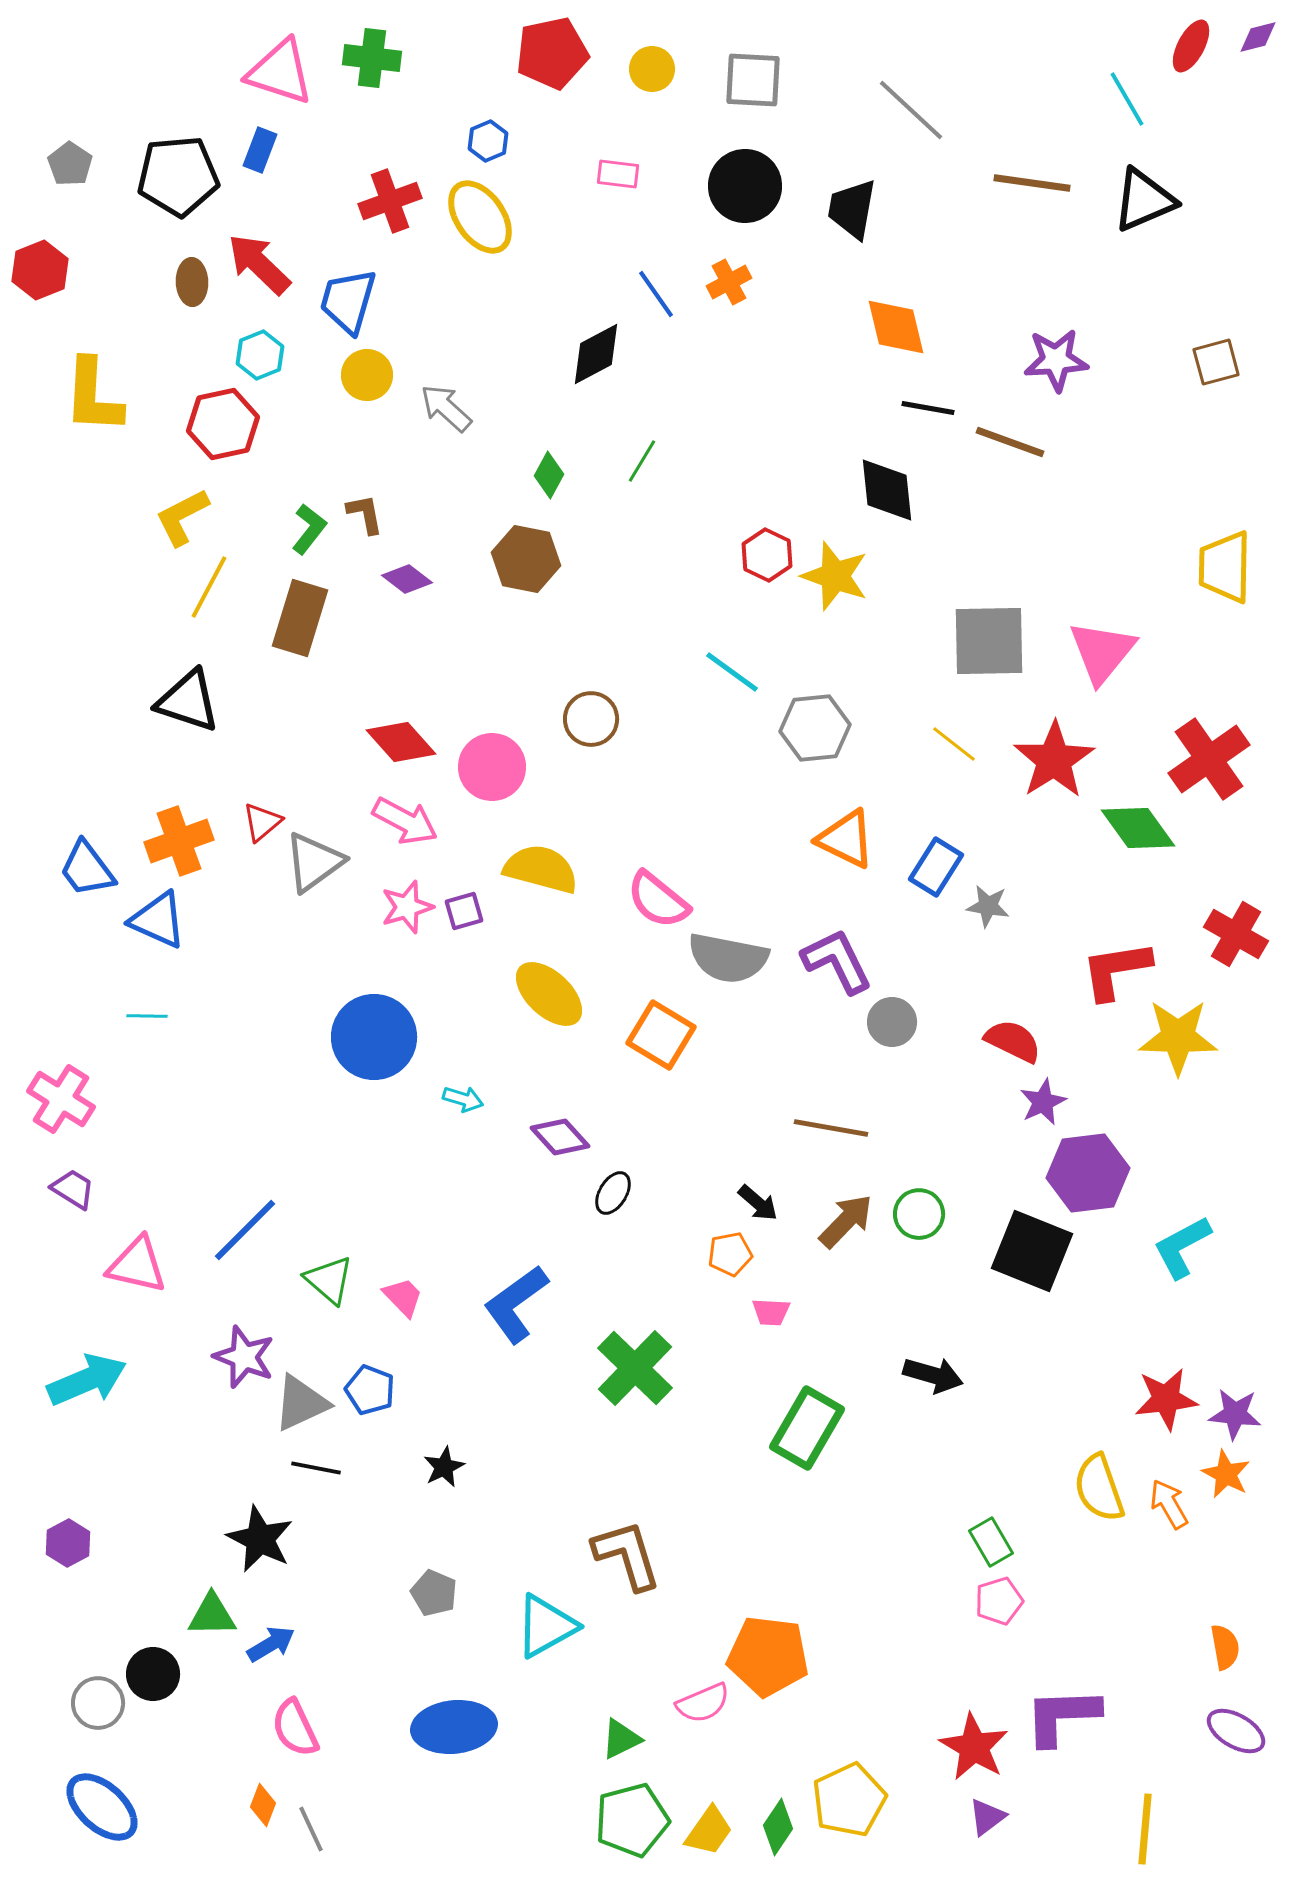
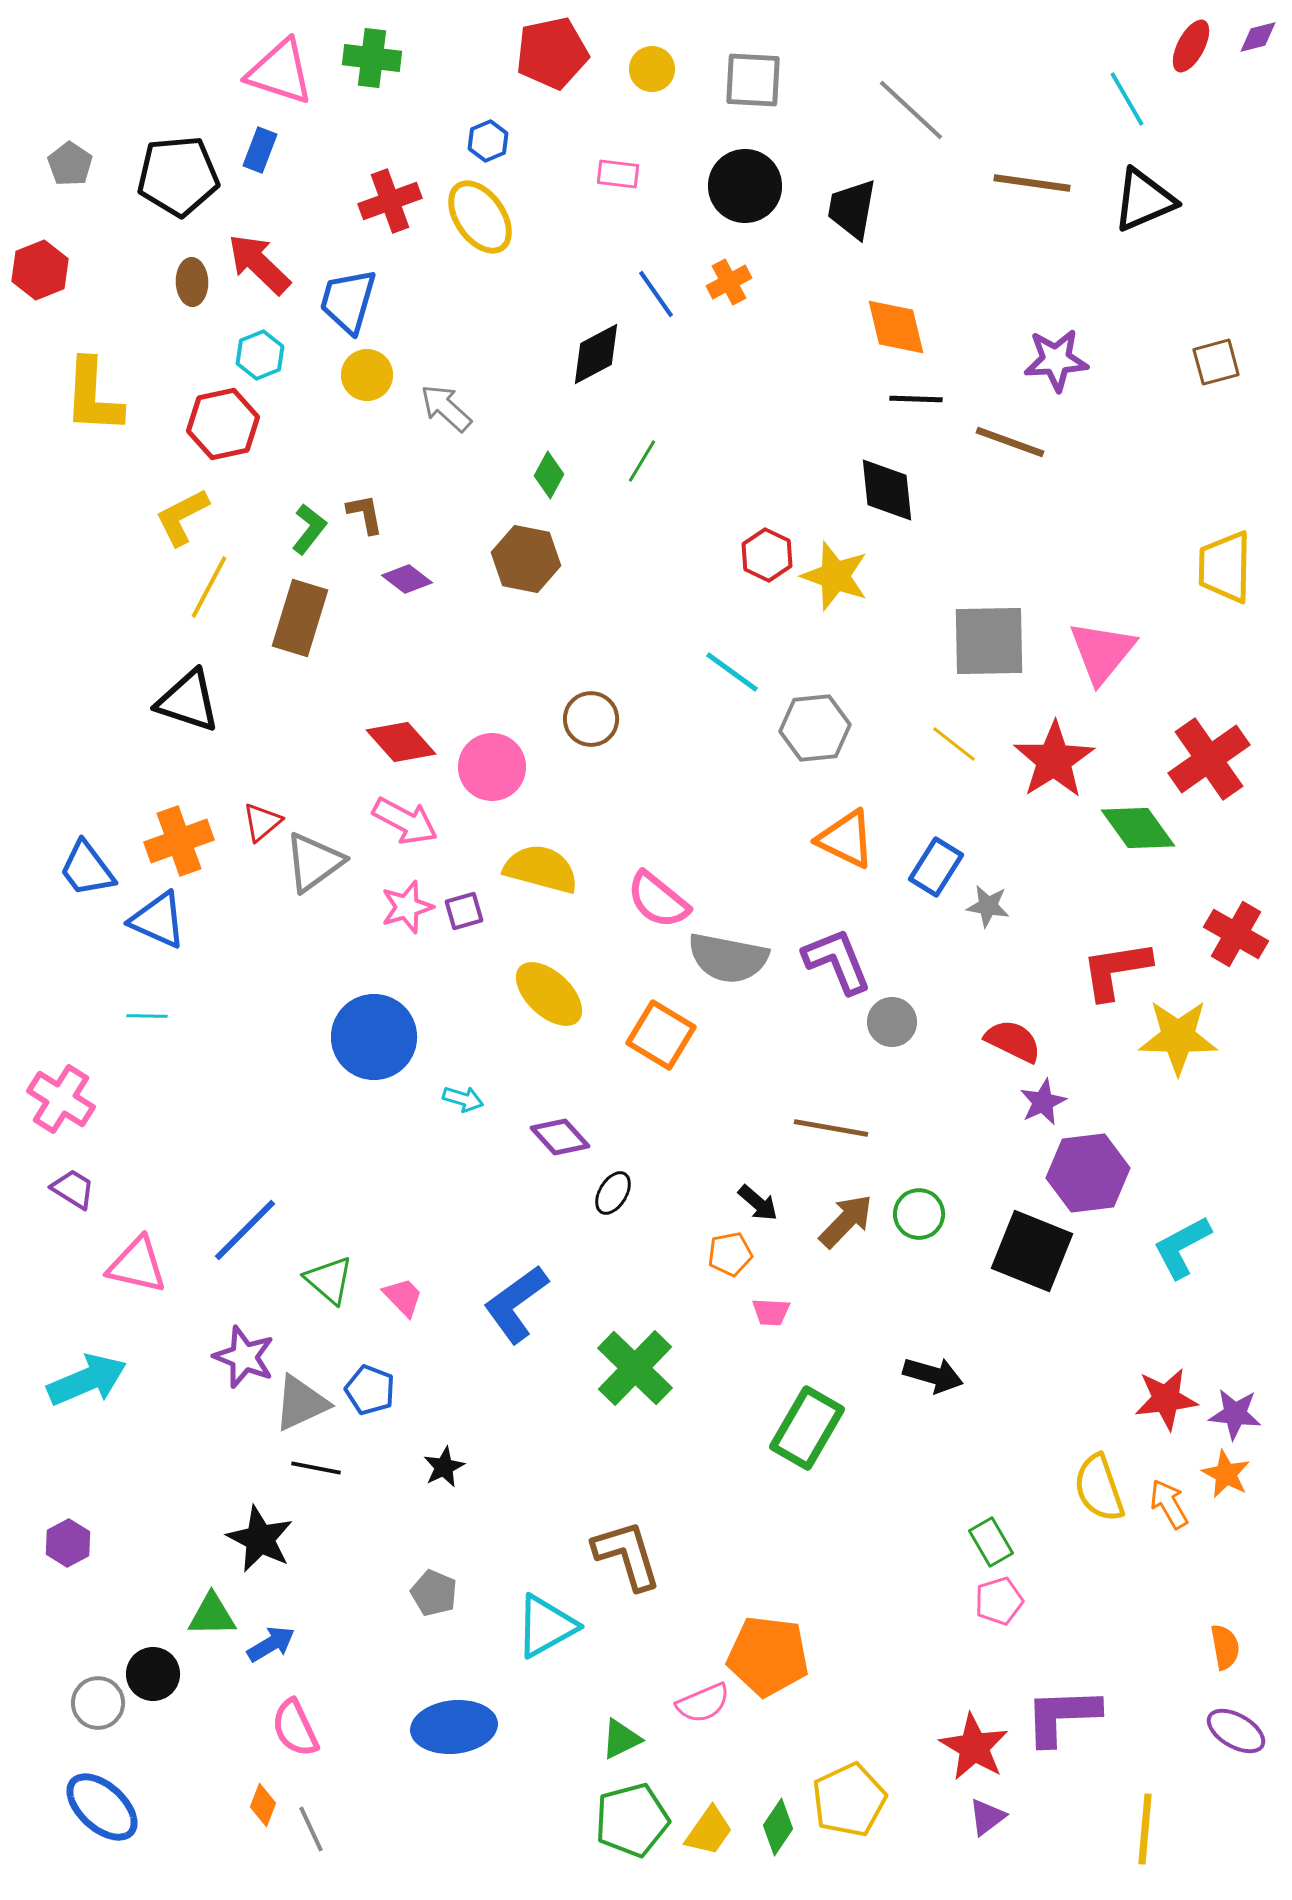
black line at (928, 408): moved 12 px left, 9 px up; rotated 8 degrees counterclockwise
purple L-shape at (837, 961): rotated 4 degrees clockwise
